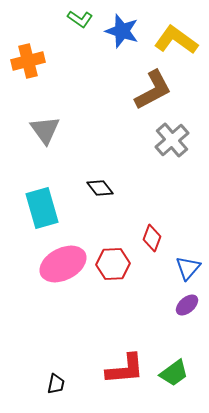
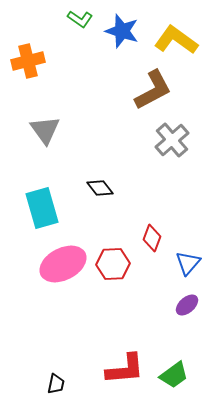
blue triangle: moved 5 px up
green trapezoid: moved 2 px down
